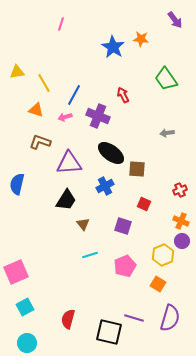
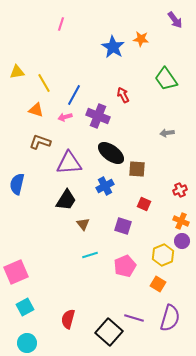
black square: rotated 28 degrees clockwise
